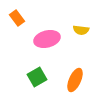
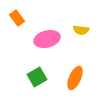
orange ellipse: moved 2 px up
